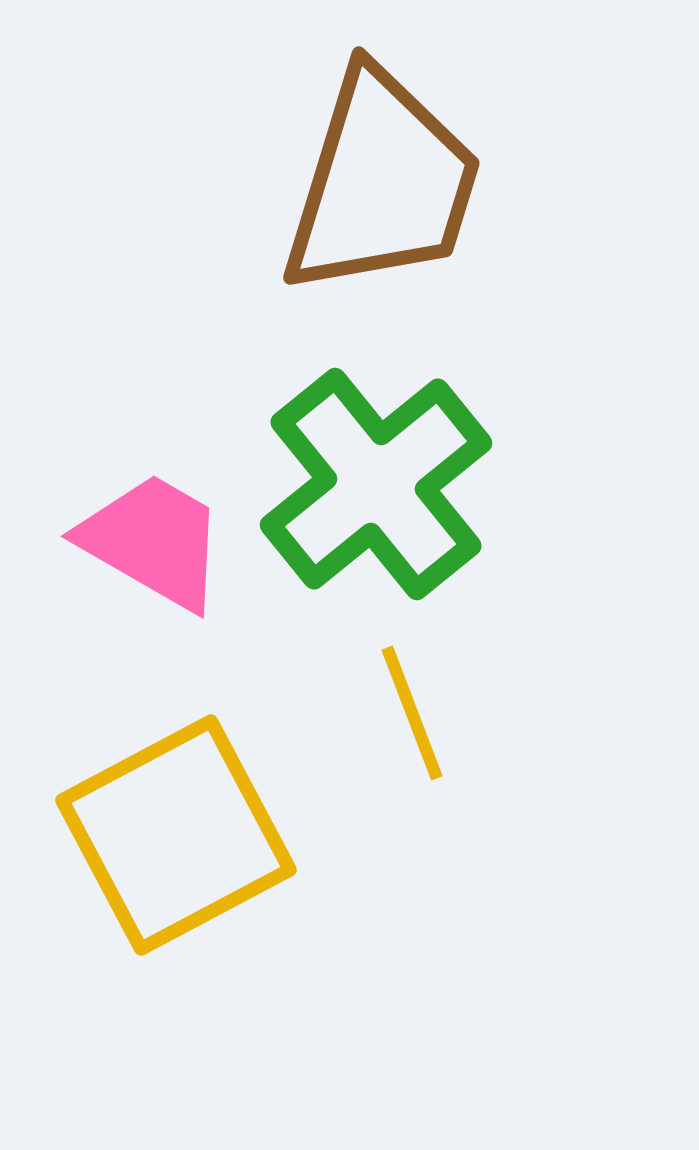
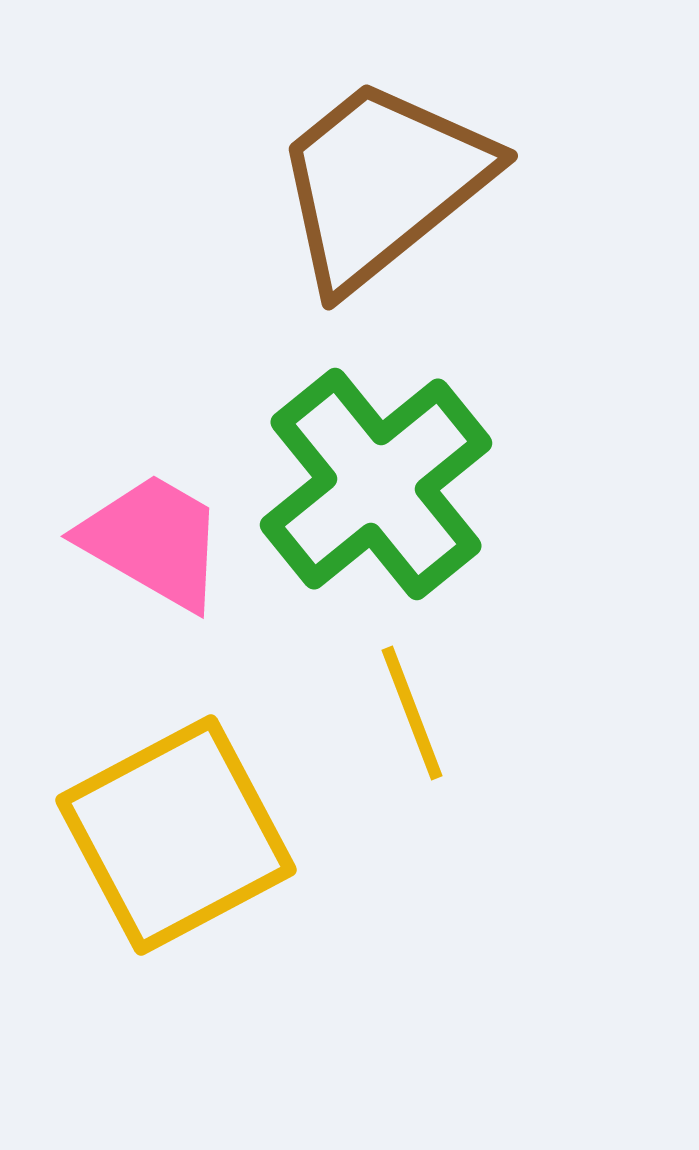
brown trapezoid: rotated 146 degrees counterclockwise
